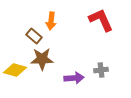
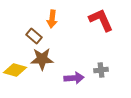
orange arrow: moved 1 px right, 2 px up
